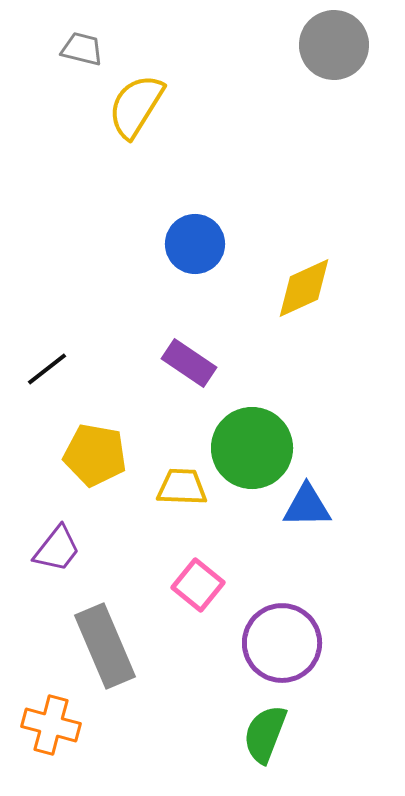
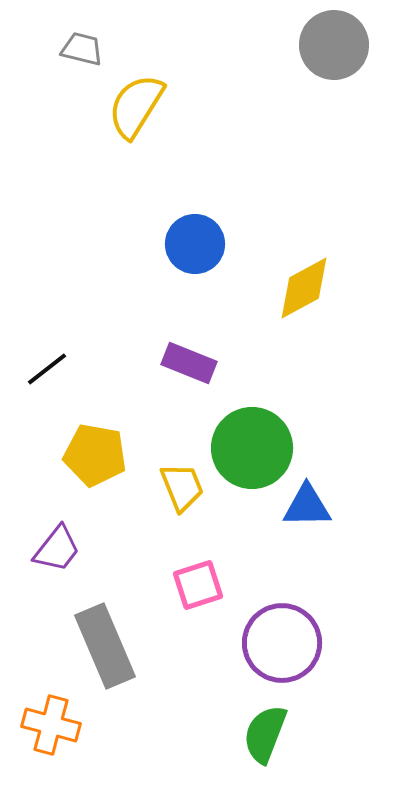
yellow diamond: rotated 4 degrees counterclockwise
purple rectangle: rotated 12 degrees counterclockwise
yellow trapezoid: rotated 66 degrees clockwise
pink square: rotated 33 degrees clockwise
